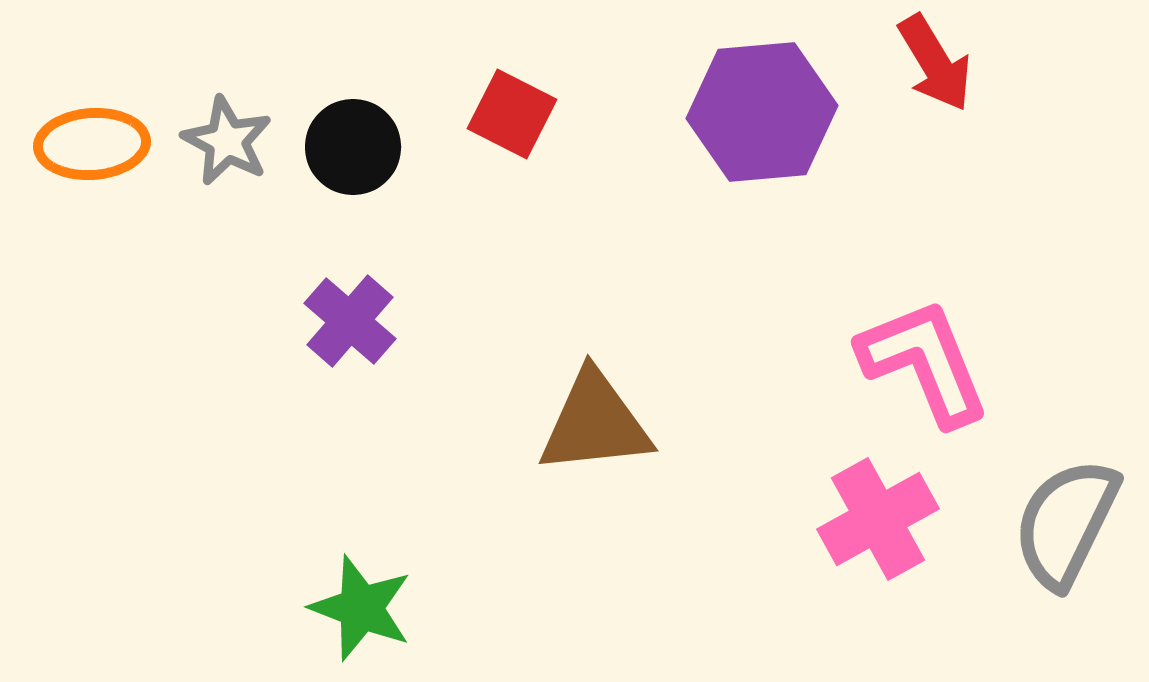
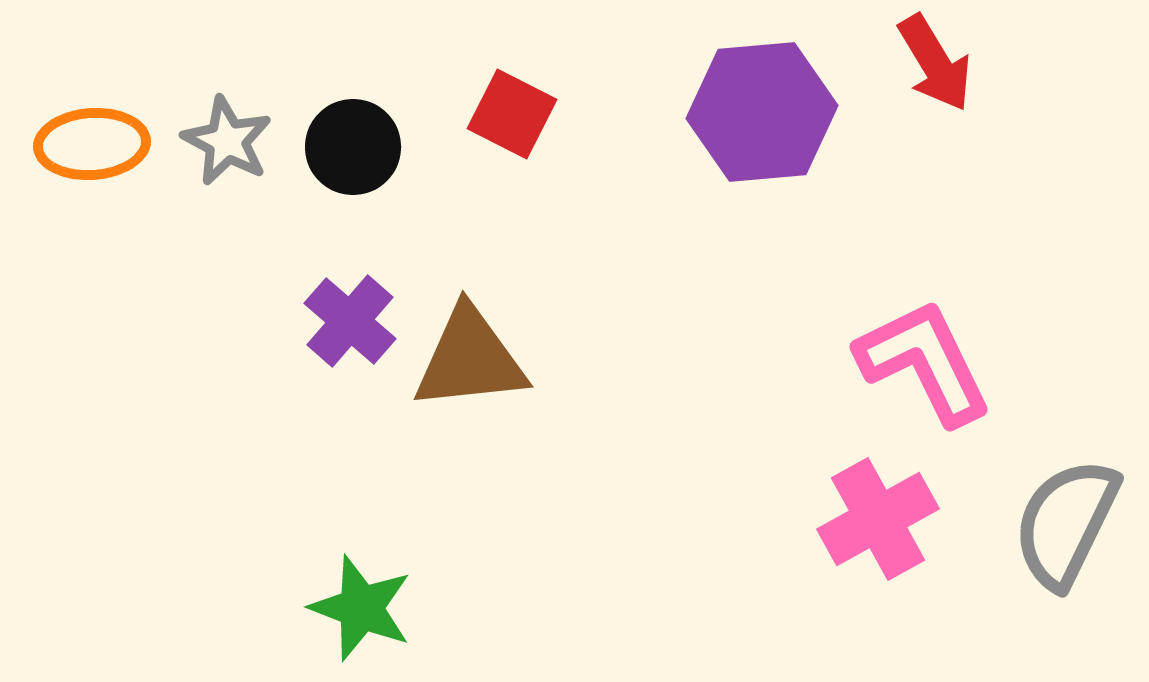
pink L-shape: rotated 4 degrees counterclockwise
brown triangle: moved 125 px left, 64 px up
